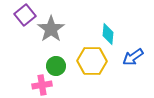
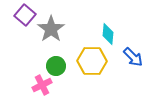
purple square: rotated 10 degrees counterclockwise
blue arrow: rotated 100 degrees counterclockwise
pink cross: rotated 18 degrees counterclockwise
